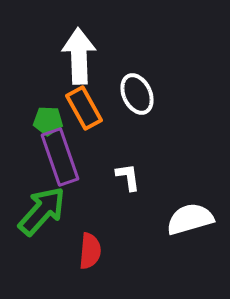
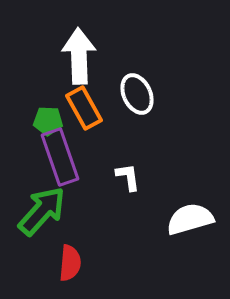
red semicircle: moved 20 px left, 12 px down
